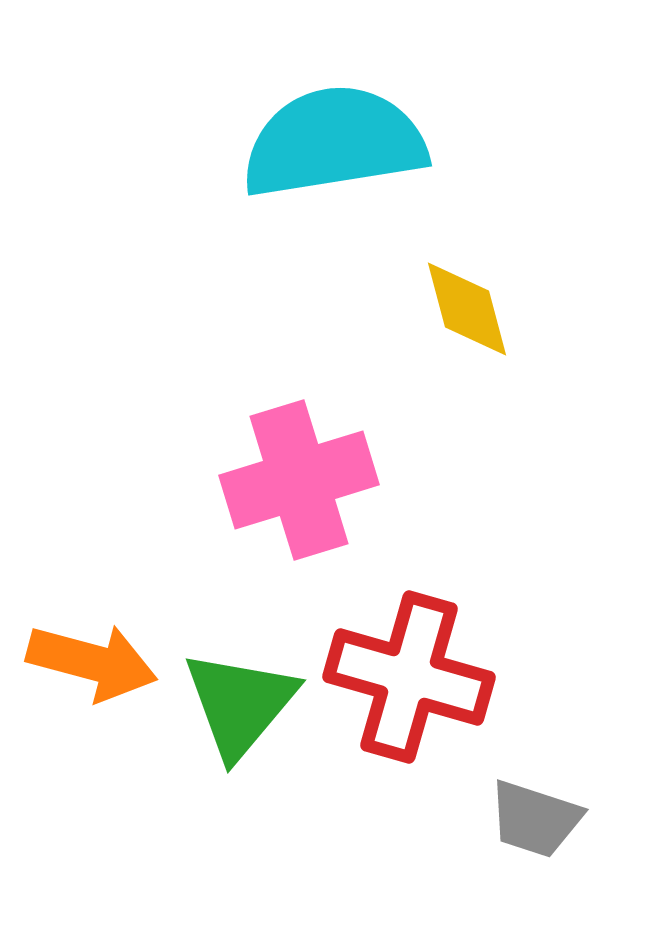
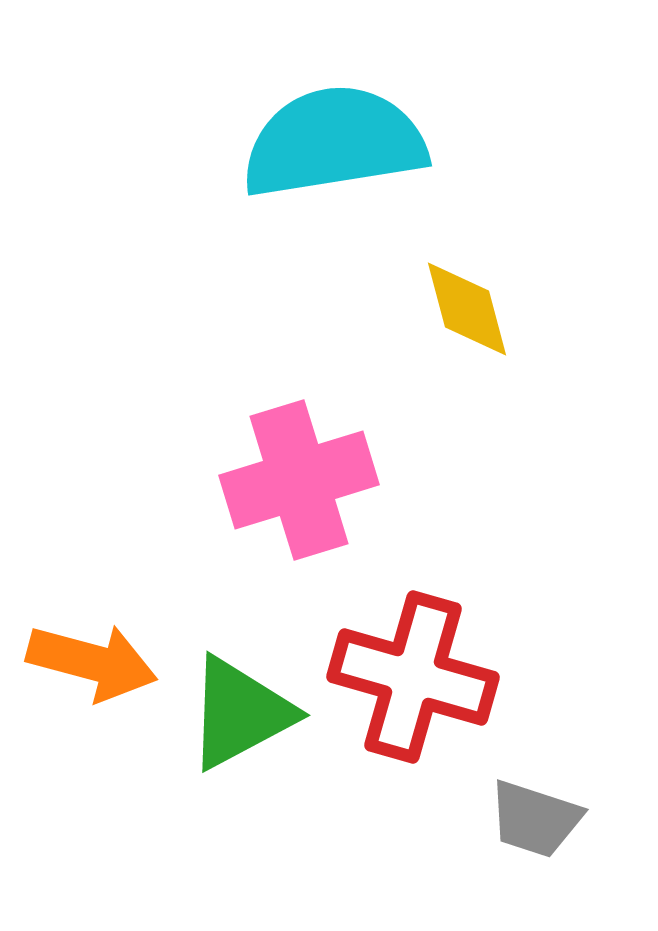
red cross: moved 4 px right
green triangle: moved 9 px down; rotated 22 degrees clockwise
